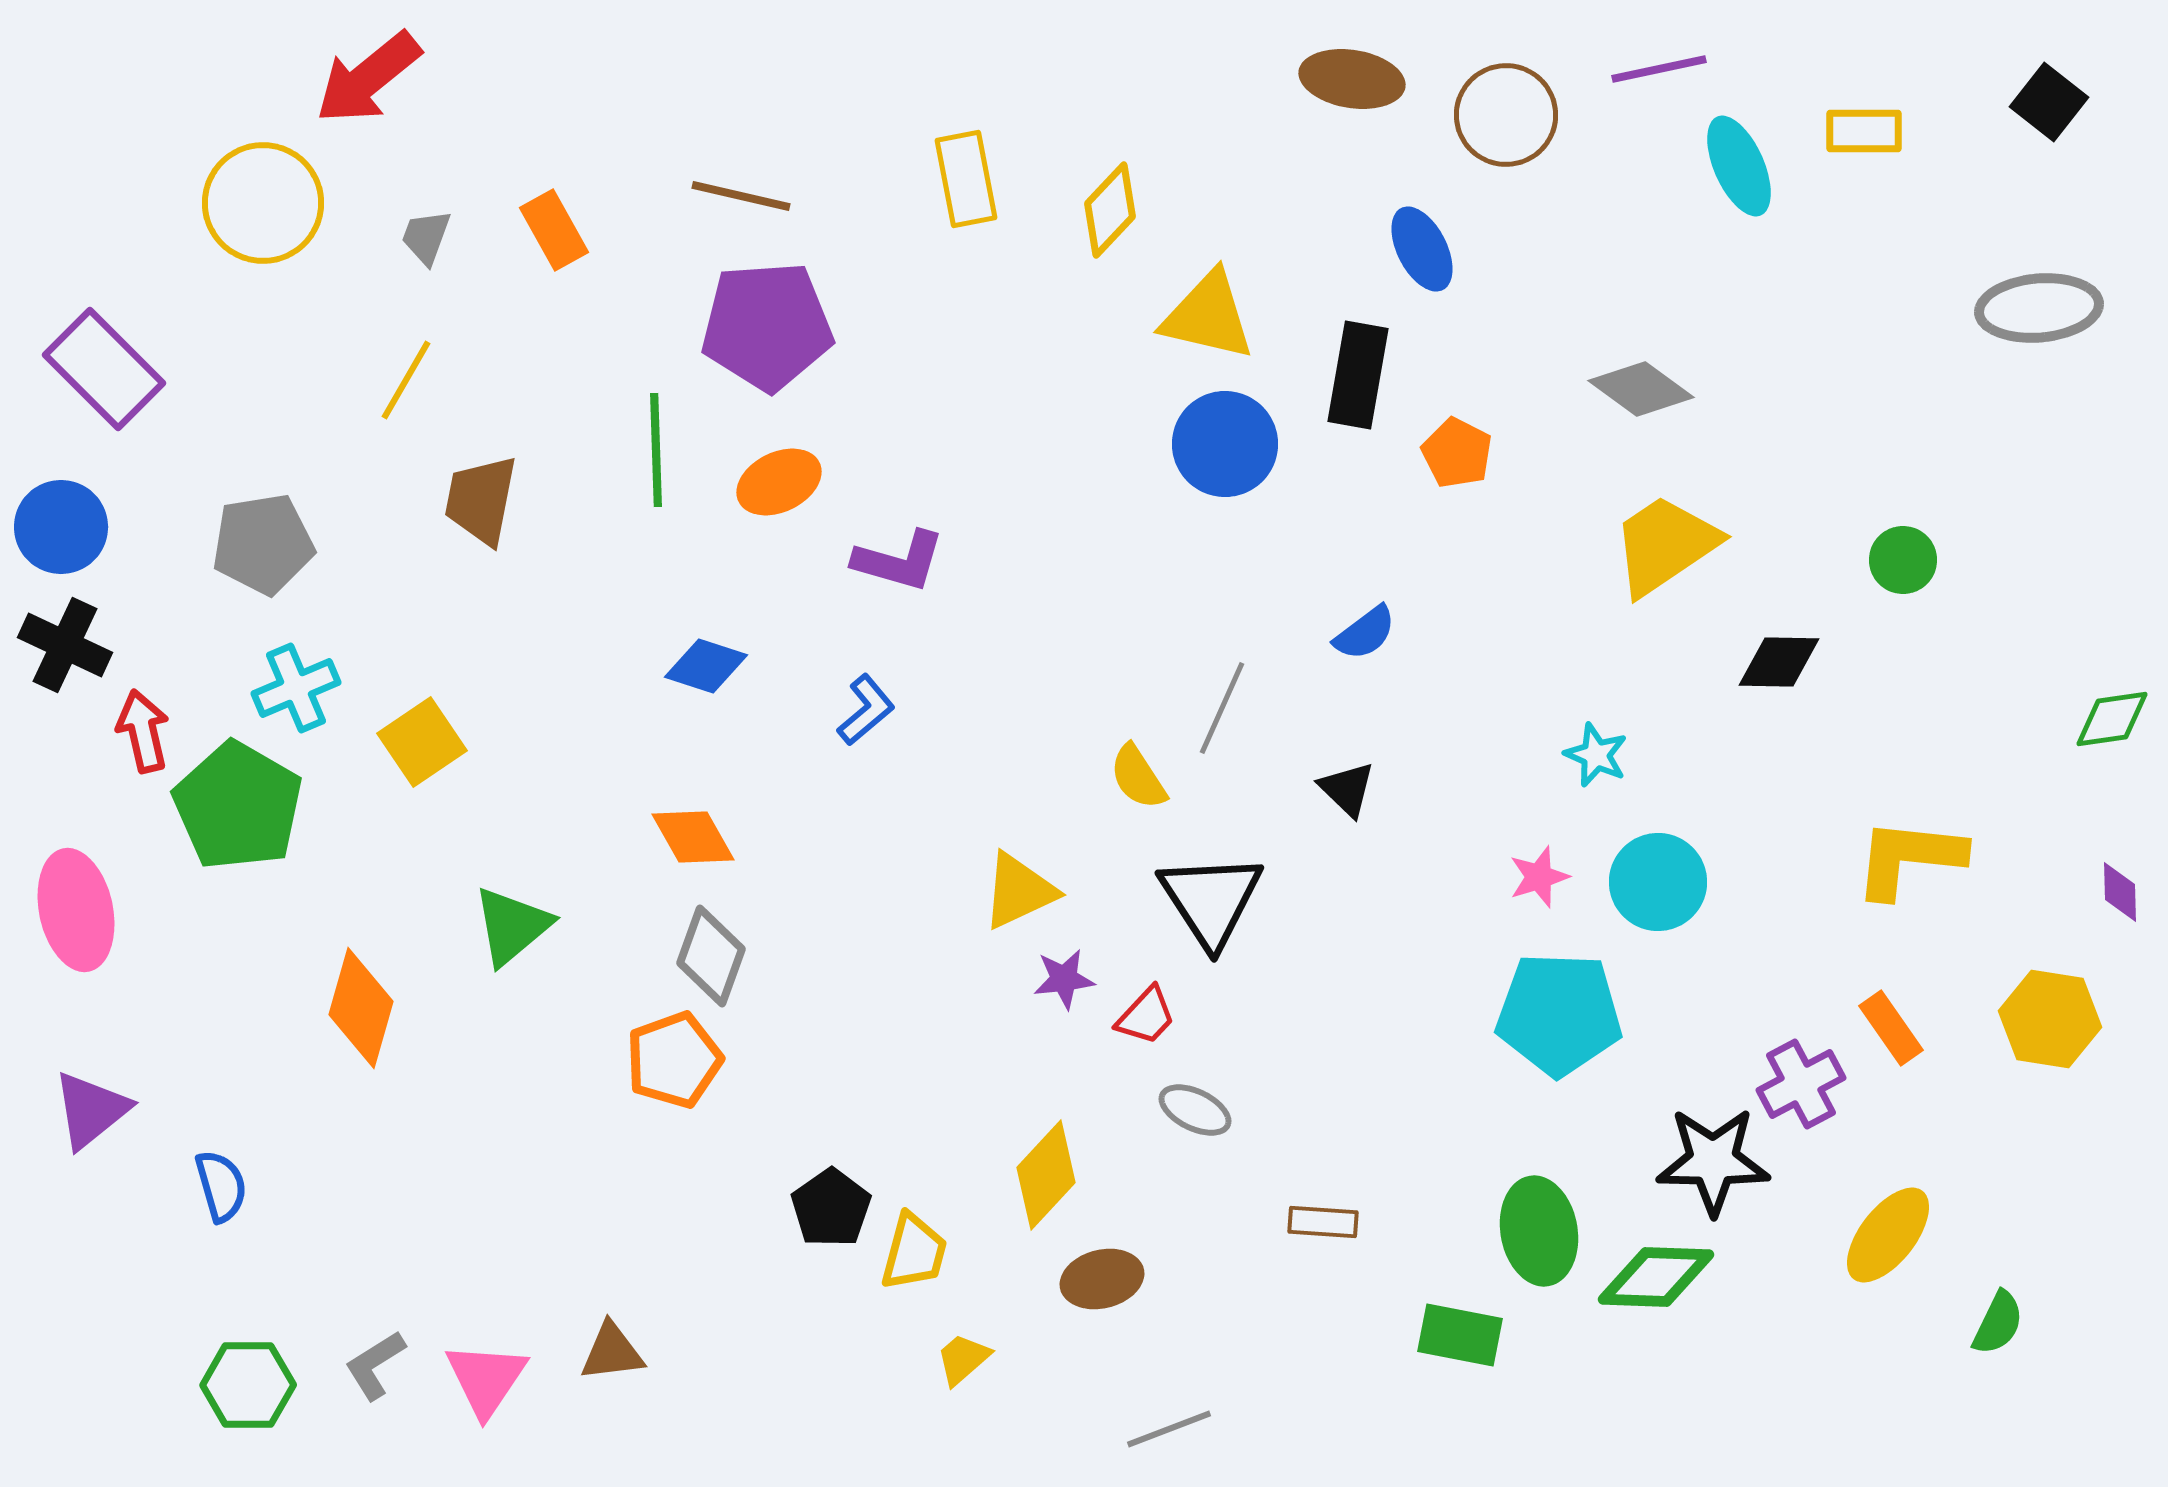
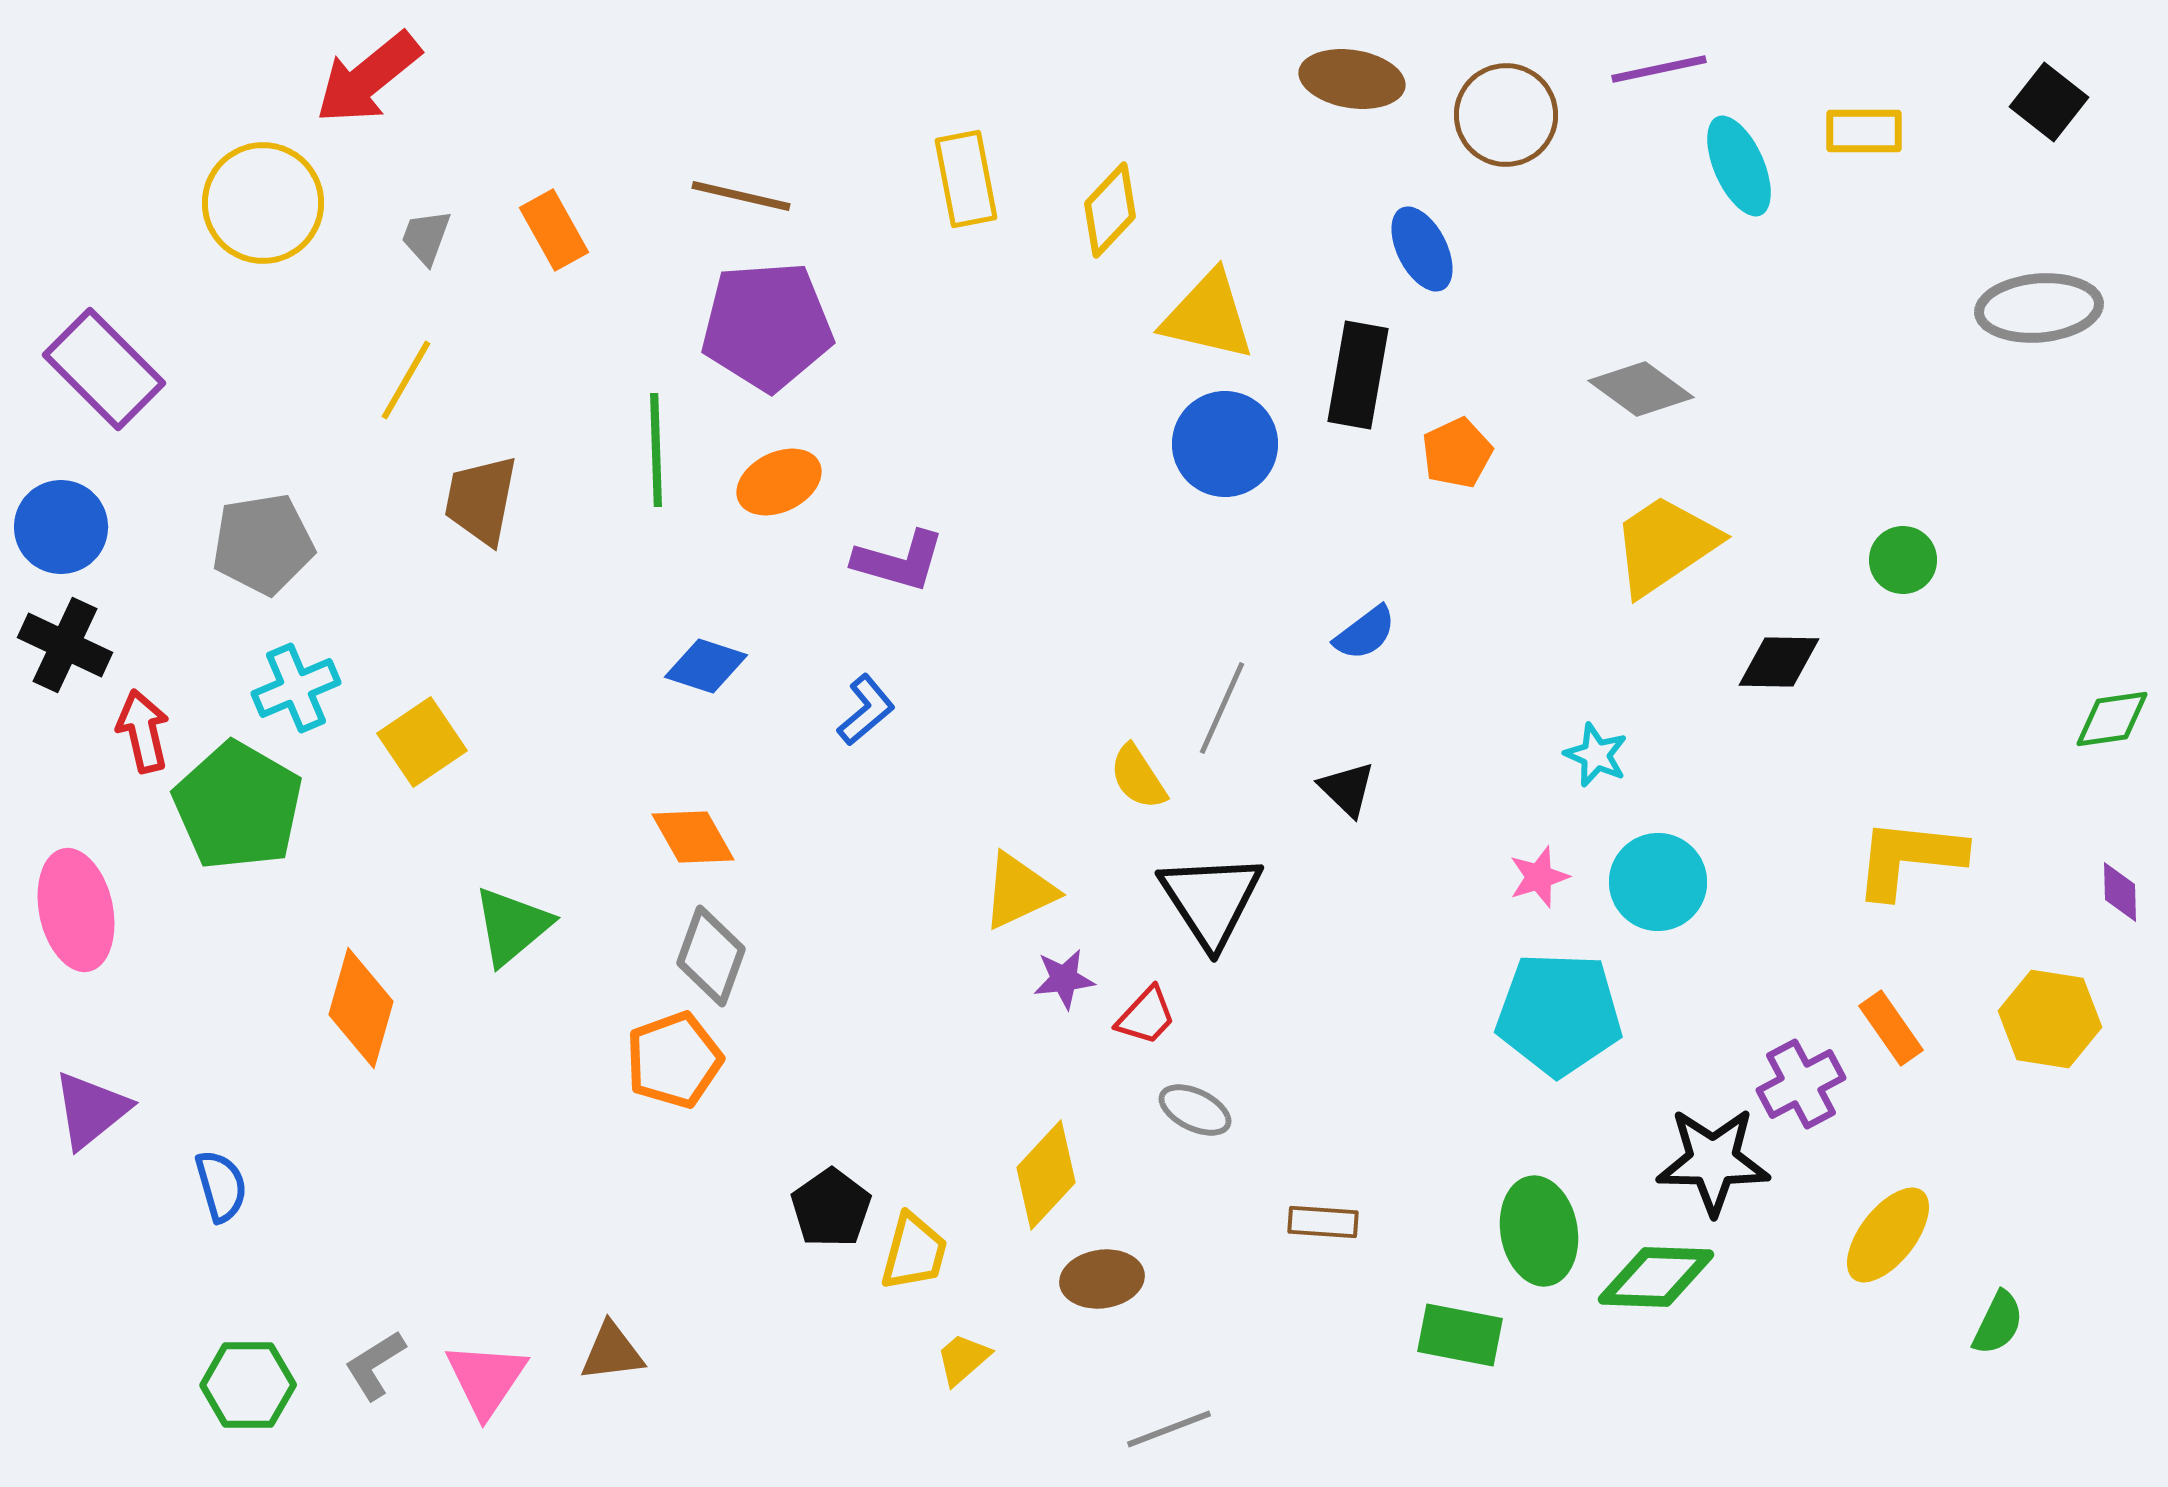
orange pentagon at (1457, 453): rotated 20 degrees clockwise
brown ellipse at (1102, 1279): rotated 6 degrees clockwise
